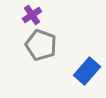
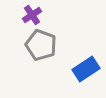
blue rectangle: moved 1 px left, 2 px up; rotated 16 degrees clockwise
